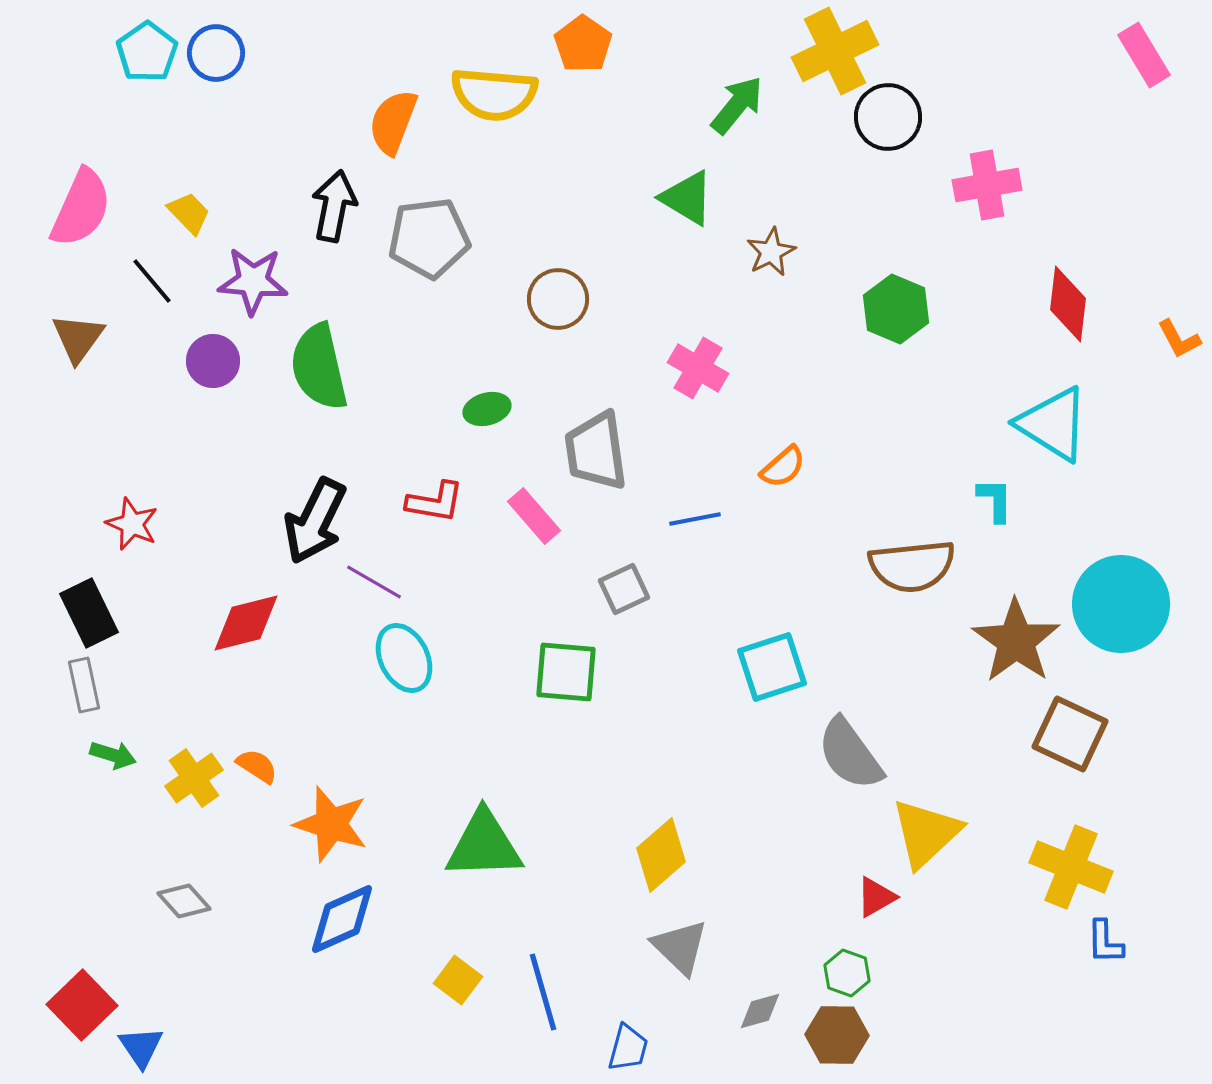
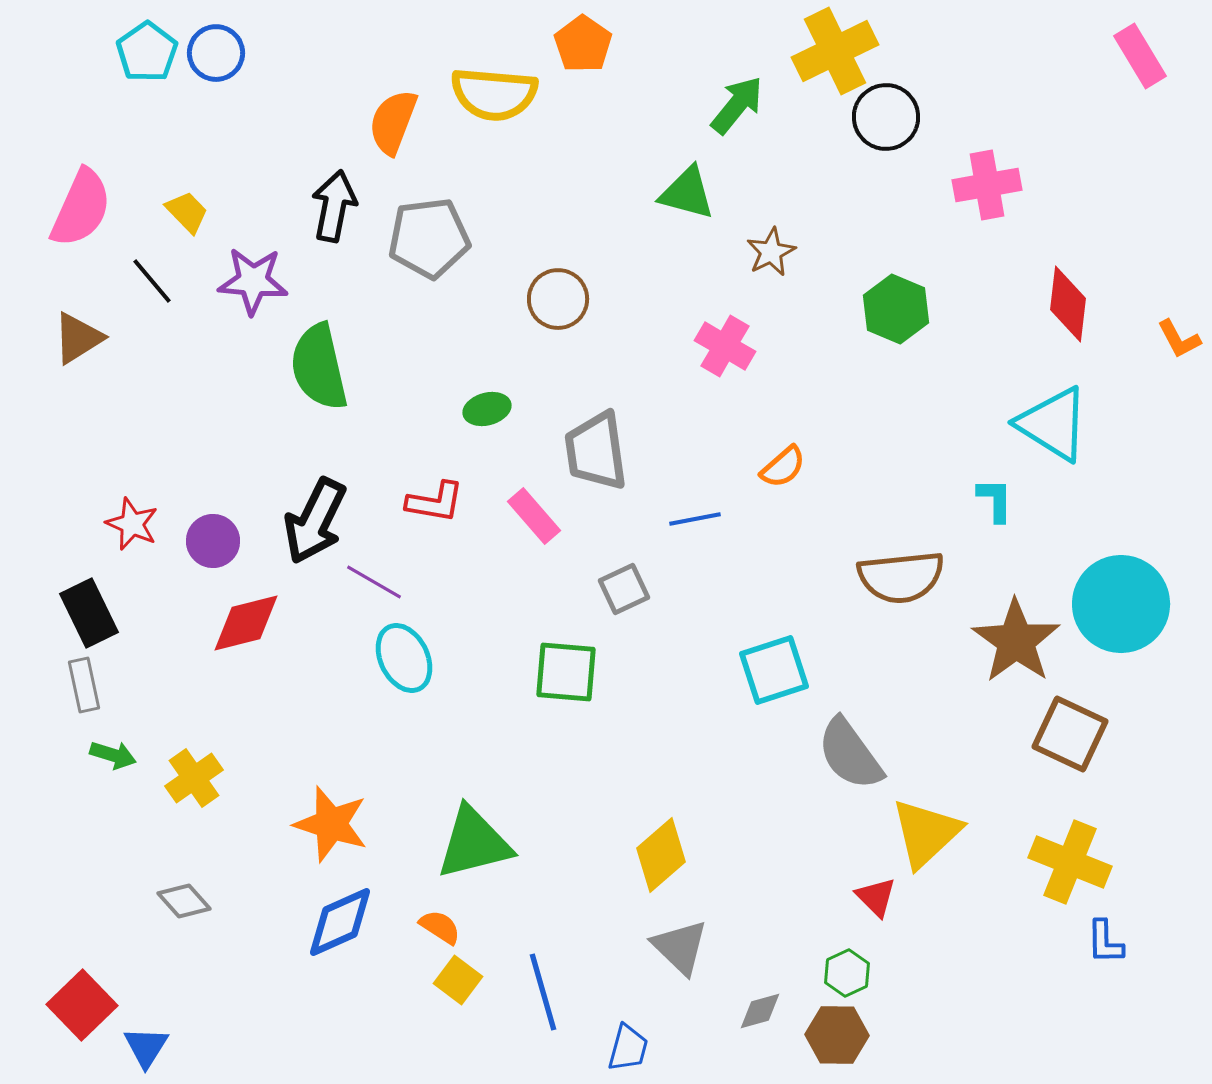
pink rectangle at (1144, 55): moved 4 px left, 1 px down
black circle at (888, 117): moved 2 px left
green triangle at (687, 198): moved 5 px up; rotated 16 degrees counterclockwise
yellow trapezoid at (189, 213): moved 2 px left, 1 px up
brown triangle at (78, 338): rotated 22 degrees clockwise
purple circle at (213, 361): moved 180 px down
pink cross at (698, 368): moved 27 px right, 22 px up
brown semicircle at (912, 566): moved 11 px left, 11 px down
cyan square at (772, 667): moved 2 px right, 3 px down
orange semicircle at (257, 766): moved 183 px right, 161 px down
green triangle at (484, 845): moved 10 px left, 2 px up; rotated 12 degrees counterclockwise
yellow cross at (1071, 867): moved 1 px left, 5 px up
red triangle at (876, 897): rotated 45 degrees counterclockwise
blue diamond at (342, 919): moved 2 px left, 3 px down
green hexagon at (847, 973): rotated 15 degrees clockwise
blue triangle at (141, 1047): moved 5 px right; rotated 6 degrees clockwise
